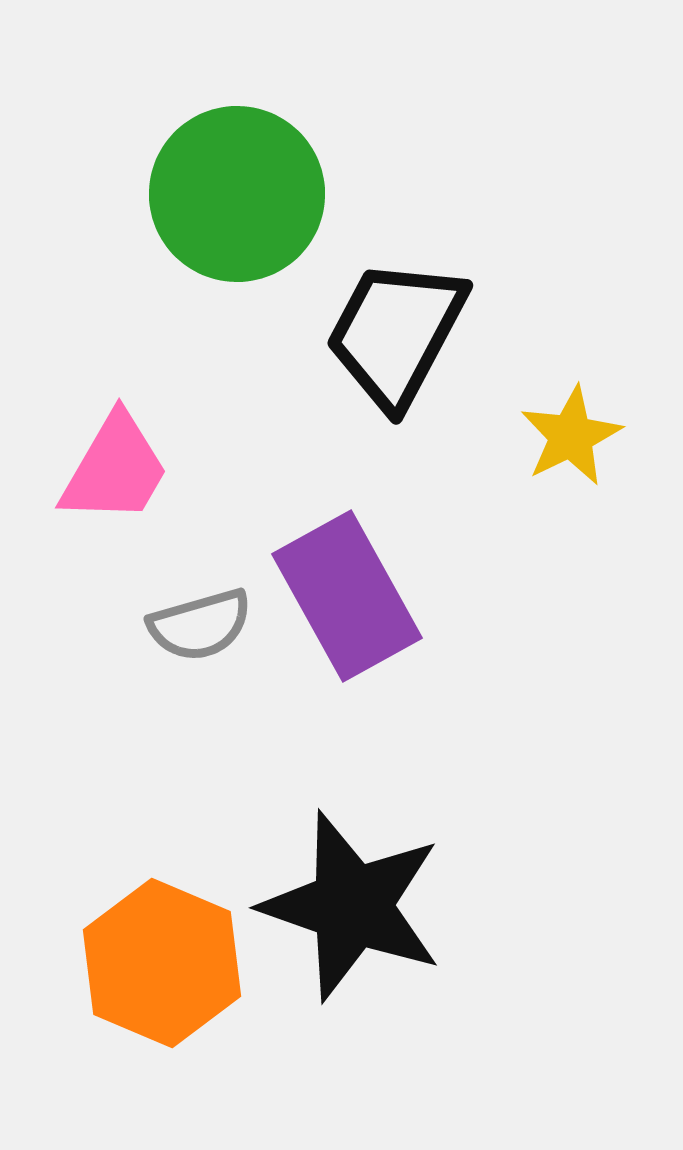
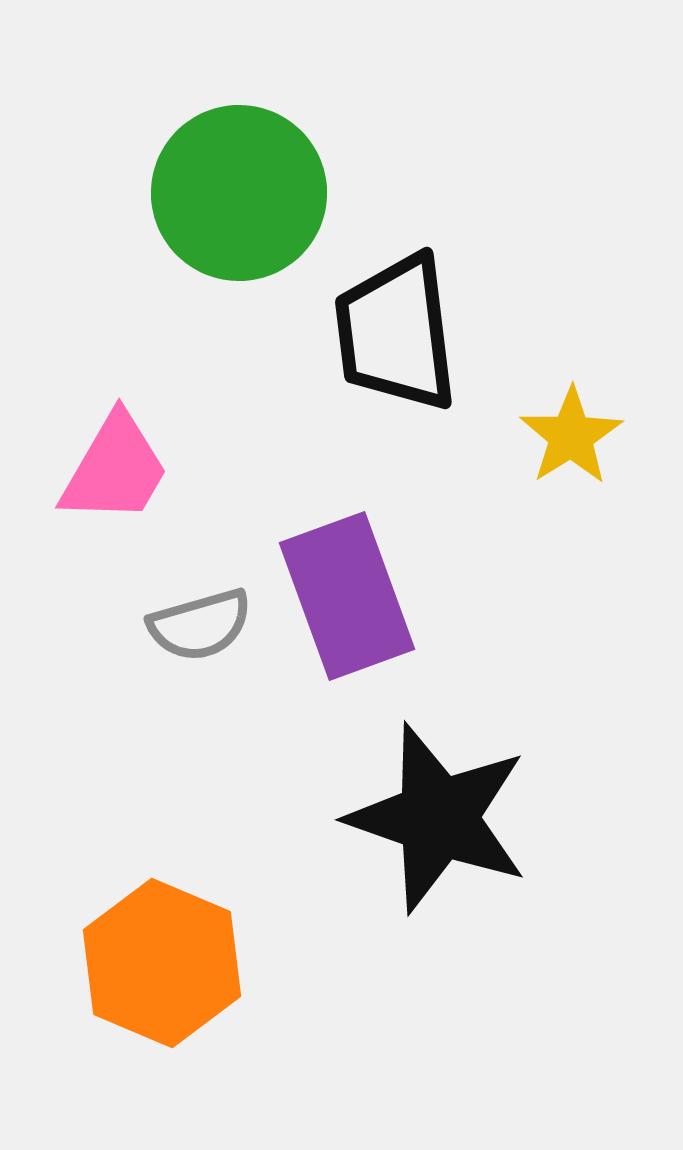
green circle: moved 2 px right, 1 px up
black trapezoid: rotated 35 degrees counterclockwise
yellow star: rotated 6 degrees counterclockwise
purple rectangle: rotated 9 degrees clockwise
black star: moved 86 px right, 88 px up
